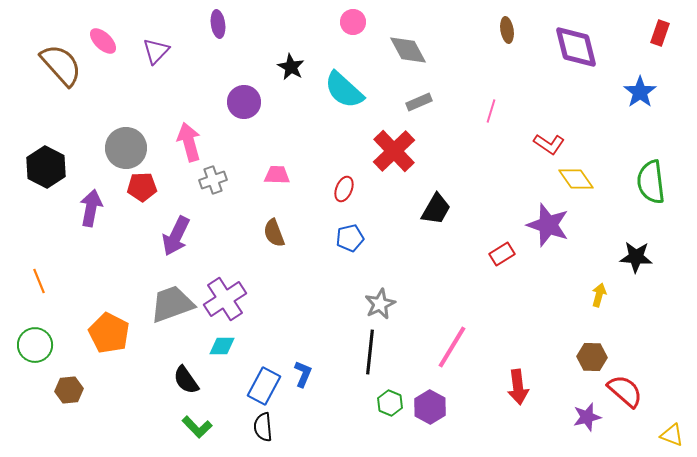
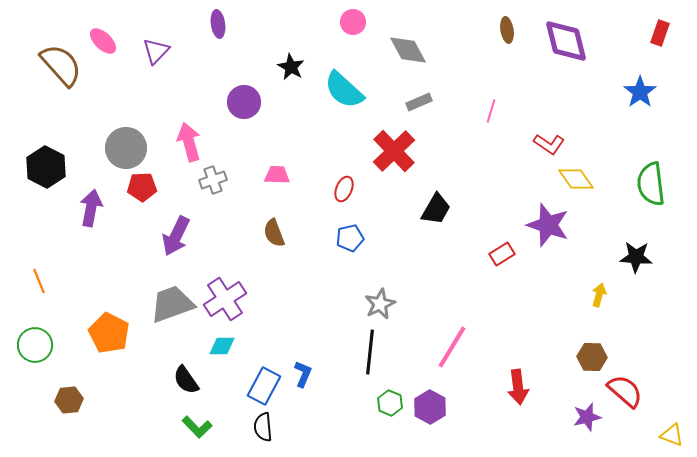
purple diamond at (576, 47): moved 10 px left, 6 px up
green semicircle at (651, 182): moved 2 px down
brown hexagon at (69, 390): moved 10 px down
